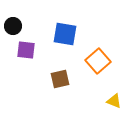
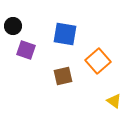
purple square: rotated 12 degrees clockwise
brown square: moved 3 px right, 3 px up
yellow triangle: rotated 14 degrees clockwise
